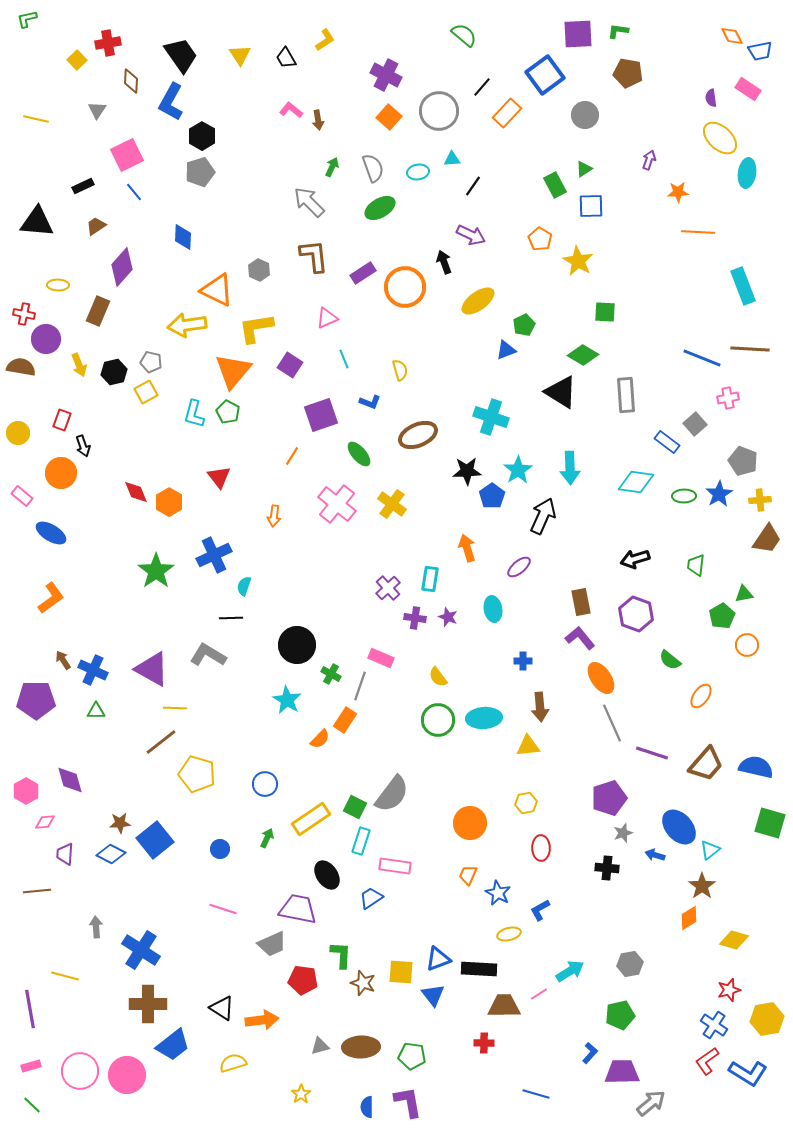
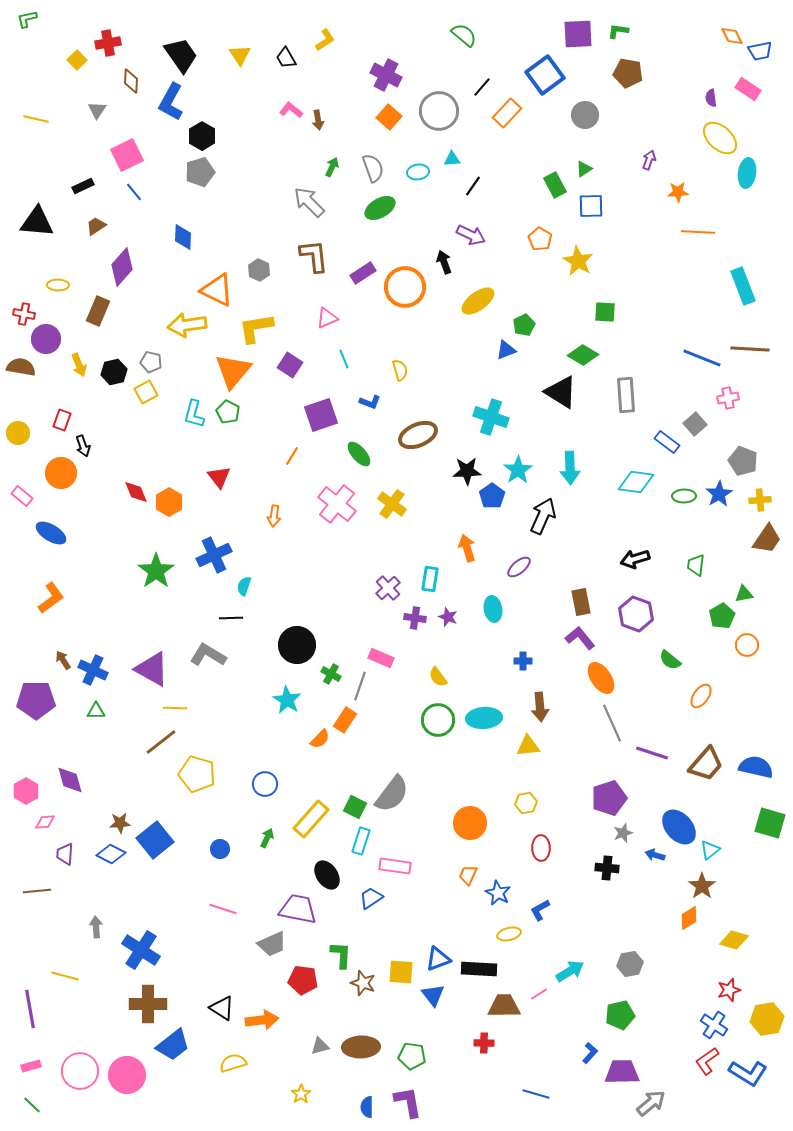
yellow rectangle at (311, 819): rotated 15 degrees counterclockwise
